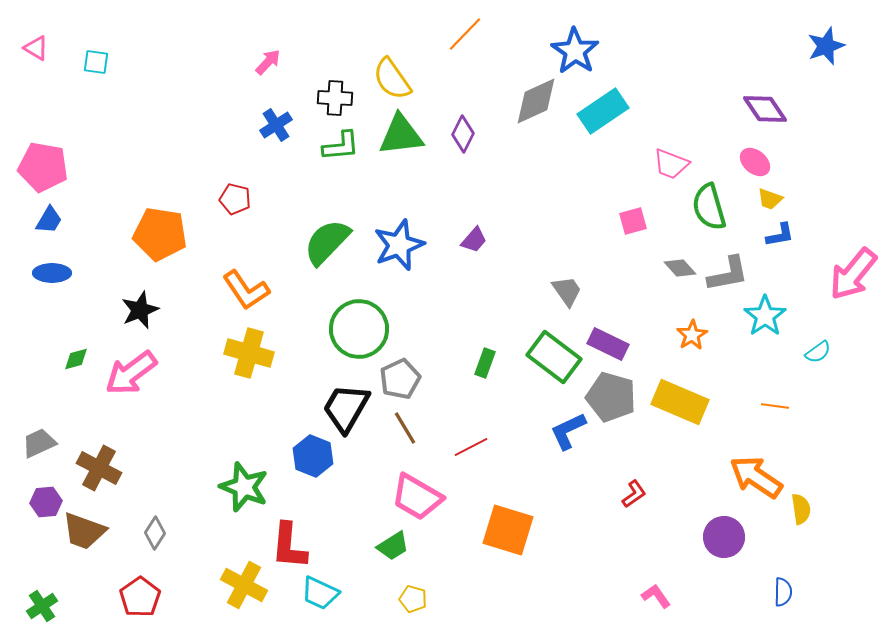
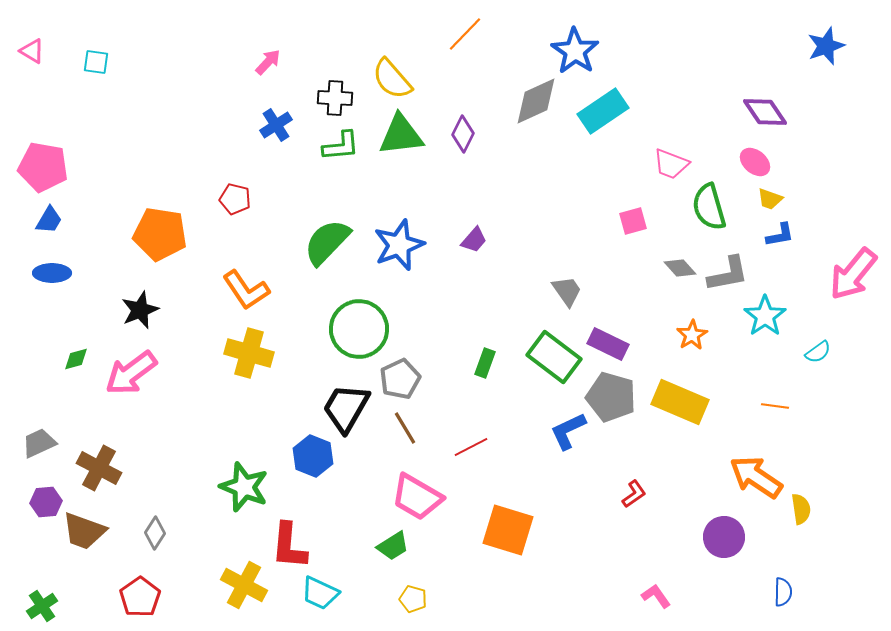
pink triangle at (36, 48): moved 4 px left, 3 px down
yellow semicircle at (392, 79): rotated 6 degrees counterclockwise
purple diamond at (765, 109): moved 3 px down
